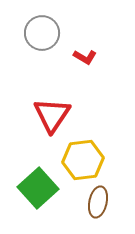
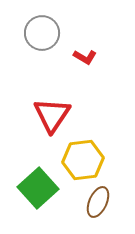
brown ellipse: rotated 12 degrees clockwise
